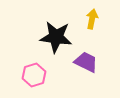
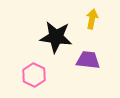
purple trapezoid: moved 2 px right, 2 px up; rotated 20 degrees counterclockwise
pink hexagon: rotated 15 degrees counterclockwise
